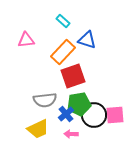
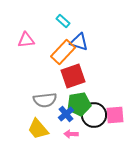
blue triangle: moved 8 px left, 2 px down
yellow trapezoid: rotated 75 degrees clockwise
